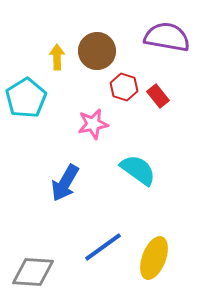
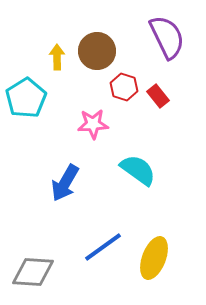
purple semicircle: rotated 54 degrees clockwise
pink star: rotated 8 degrees clockwise
